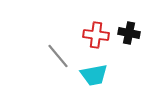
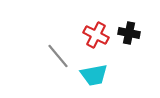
red cross: rotated 20 degrees clockwise
